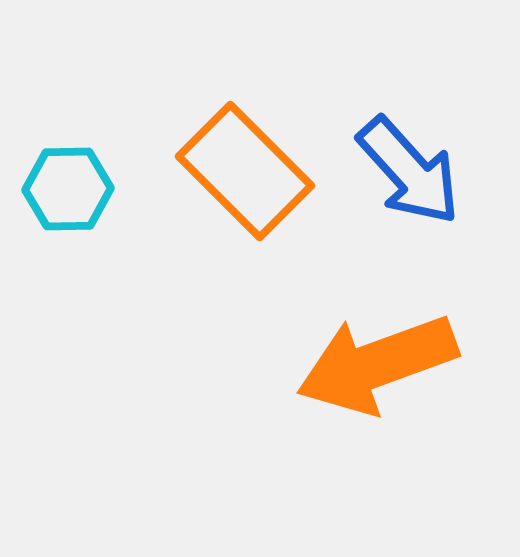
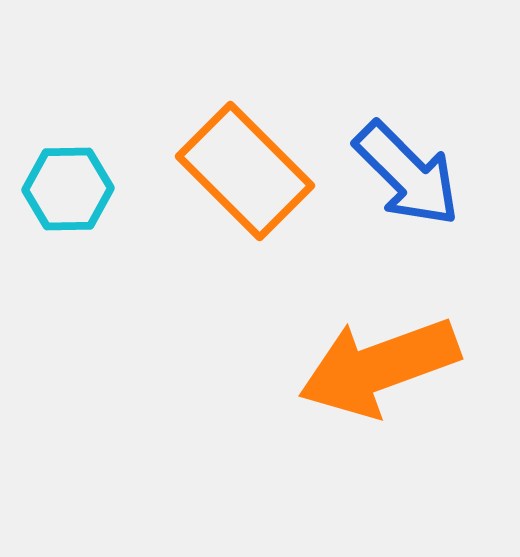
blue arrow: moved 2 px left, 3 px down; rotated 3 degrees counterclockwise
orange arrow: moved 2 px right, 3 px down
